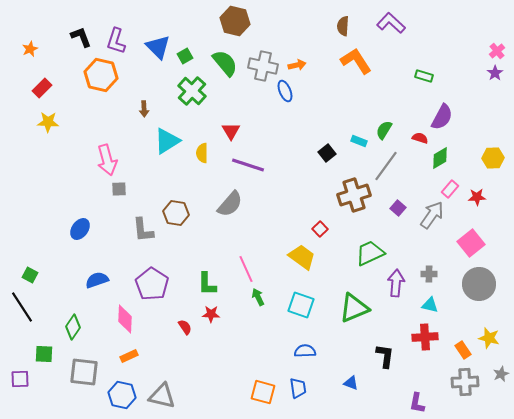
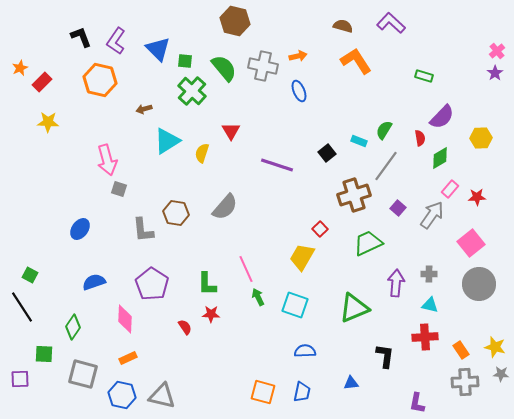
brown semicircle at (343, 26): rotated 102 degrees clockwise
purple L-shape at (116, 41): rotated 16 degrees clockwise
blue triangle at (158, 47): moved 2 px down
orange star at (30, 49): moved 10 px left, 19 px down
green square at (185, 56): moved 5 px down; rotated 35 degrees clockwise
green semicircle at (225, 63): moved 1 px left, 5 px down
orange arrow at (297, 65): moved 1 px right, 9 px up
orange hexagon at (101, 75): moved 1 px left, 5 px down
red rectangle at (42, 88): moved 6 px up
blue ellipse at (285, 91): moved 14 px right
brown arrow at (144, 109): rotated 77 degrees clockwise
purple semicircle at (442, 117): rotated 16 degrees clockwise
red semicircle at (420, 138): rotated 63 degrees clockwise
yellow semicircle at (202, 153): rotated 18 degrees clockwise
yellow hexagon at (493, 158): moved 12 px left, 20 px up
purple line at (248, 165): moved 29 px right
gray square at (119, 189): rotated 21 degrees clockwise
gray semicircle at (230, 204): moved 5 px left, 3 px down
green trapezoid at (370, 253): moved 2 px left, 10 px up
yellow trapezoid at (302, 257): rotated 96 degrees counterclockwise
blue semicircle at (97, 280): moved 3 px left, 2 px down
cyan square at (301, 305): moved 6 px left
yellow star at (489, 338): moved 6 px right, 9 px down
orange rectangle at (463, 350): moved 2 px left
orange rectangle at (129, 356): moved 1 px left, 2 px down
gray square at (84, 372): moved 1 px left, 2 px down; rotated 8 degrees clockwise
gray star at (501, 374): rotated 28 degrees clockwise
blue triangle at (351, 383): rotated 28 degrees counterclockwise
blue trapezoid at (298, 388): moved 4 px right, 4 px down; rotated 20 degrees clockwise
